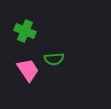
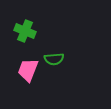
pink trapezoid: rotated 125 degrees counterclockwise
